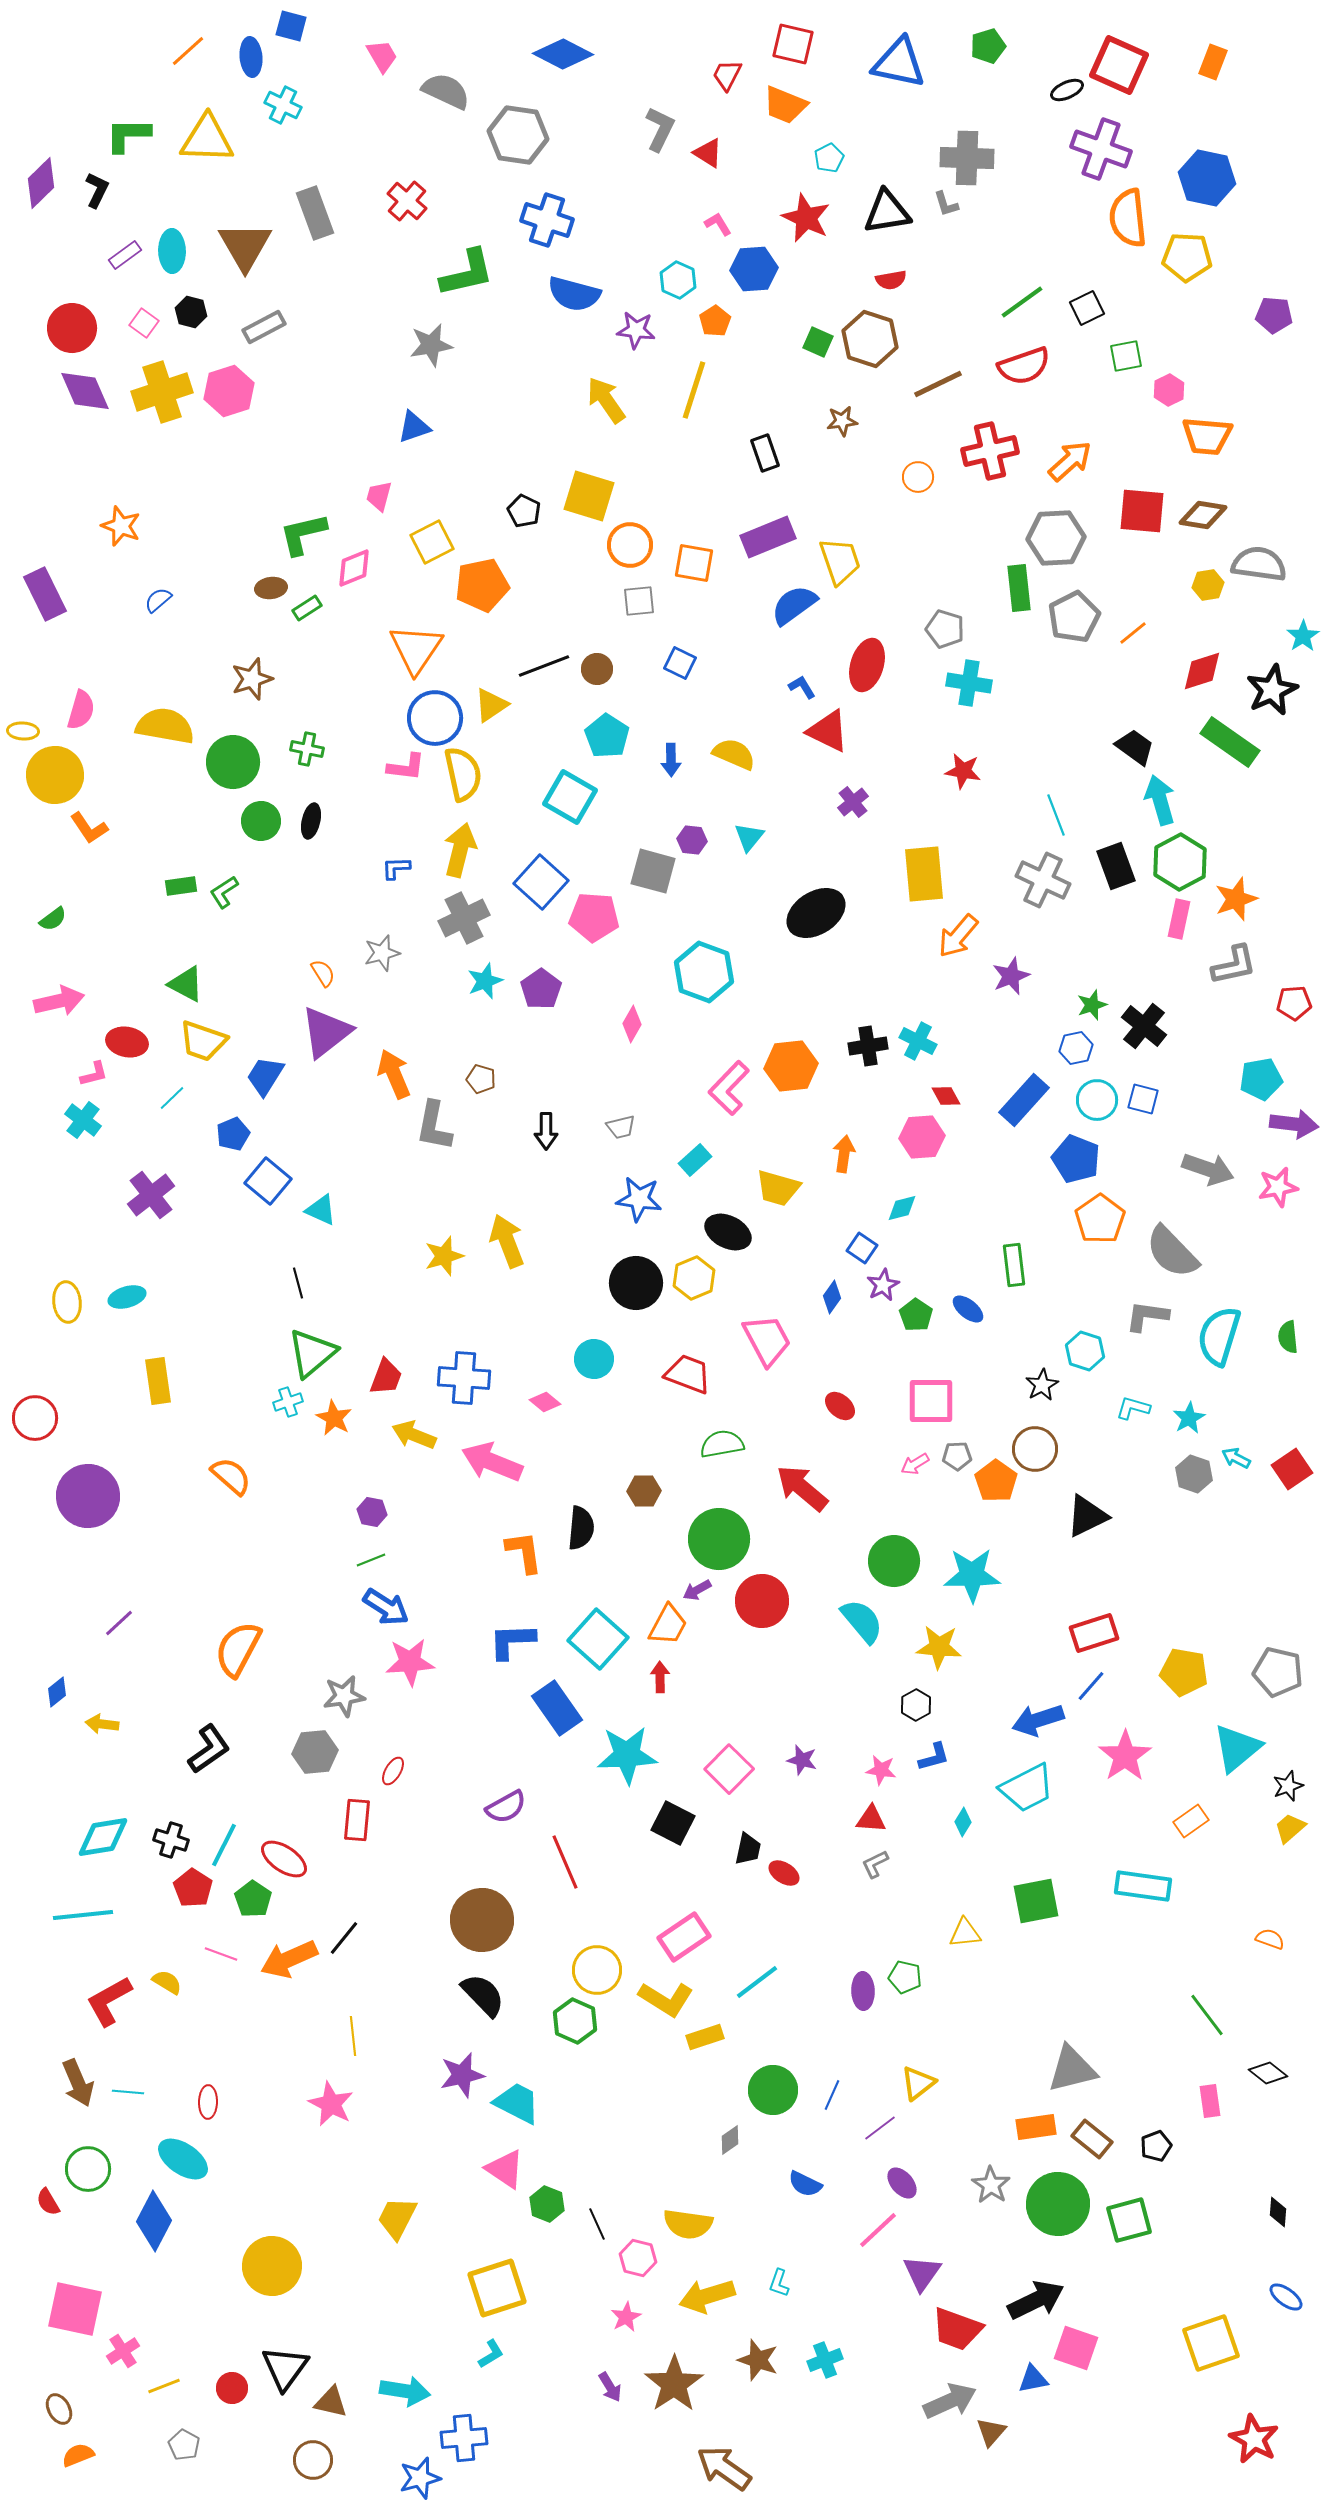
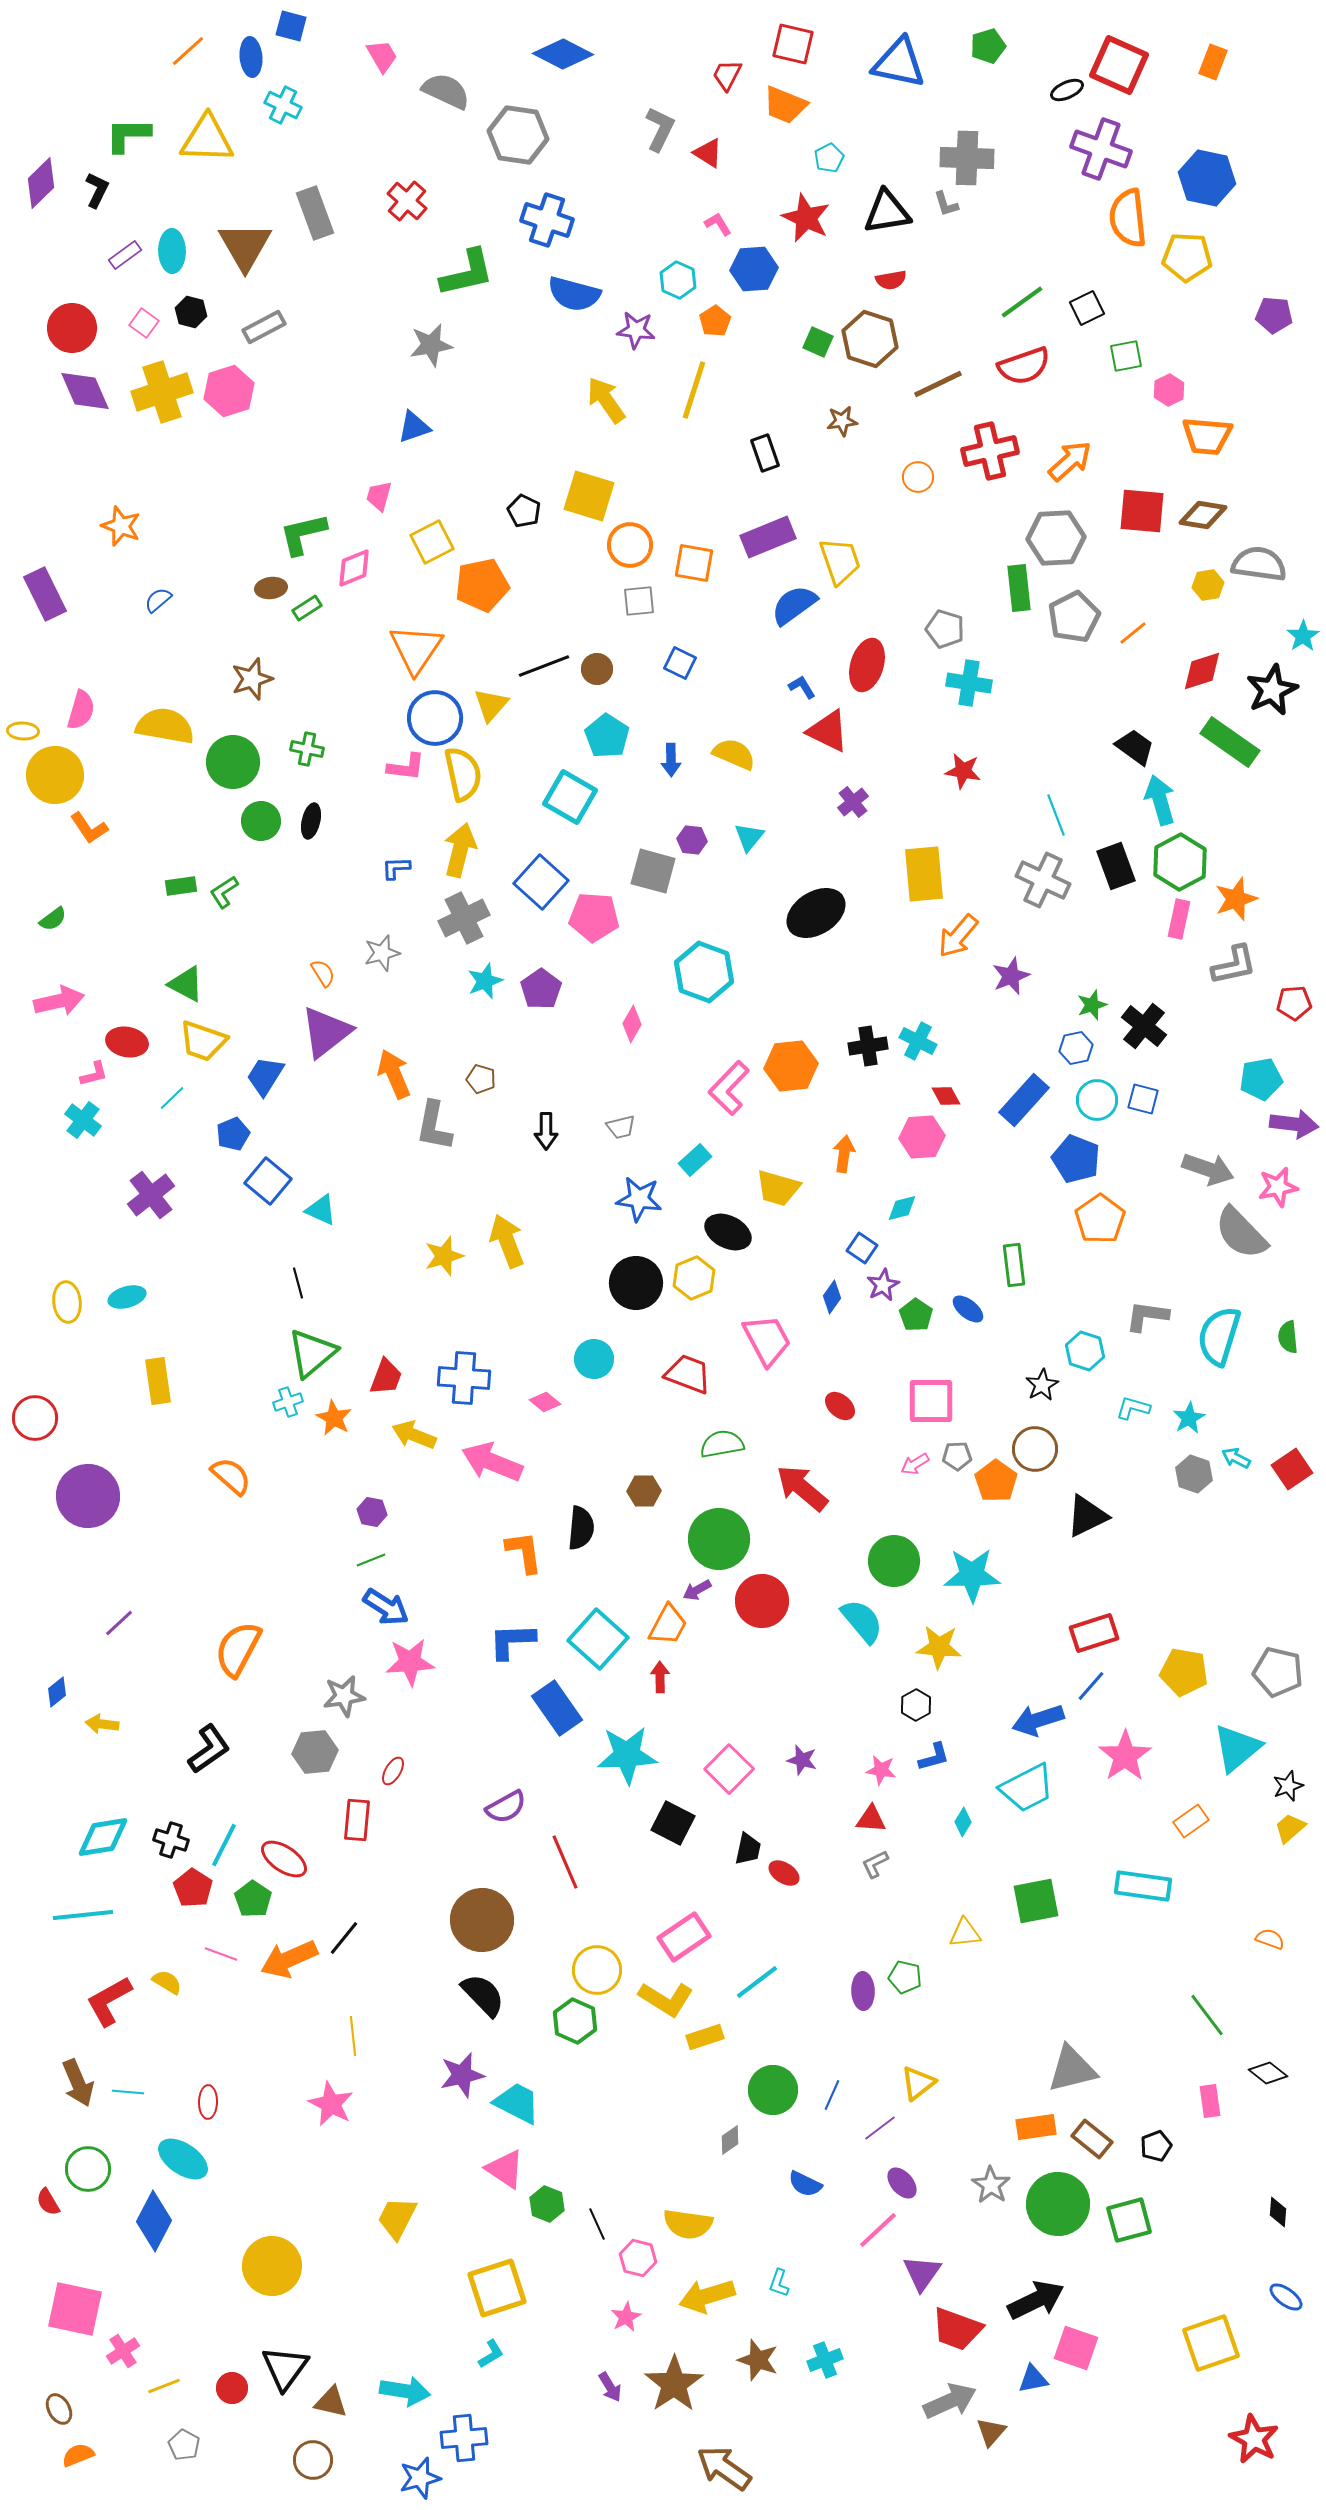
yellow triangle at (491, 705): rotated 15 degrees counterclockwise
gray semicircle at (1172, 1252): moved 69 px right, 19 px up
